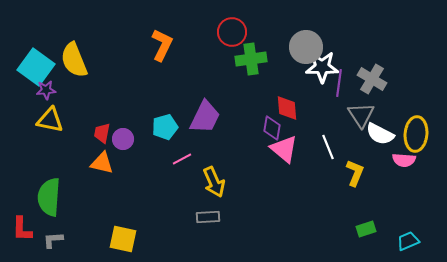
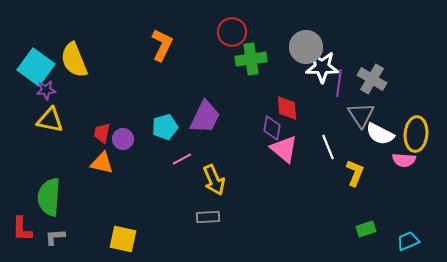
yellow arrow: moved 2 px up
gray L-shape: moved 2 px right, 3 px up
